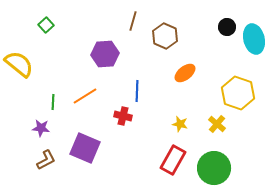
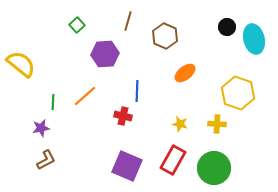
brown line: moved 5 px left
green square: moved 31 px right
yellow semicircle: moved 2 px right
orange line: rotated 10 degrees counterclockwise
yellow cross: rotated 36 degrees counterclockwise
purple star: rotated 18 degrees counterclockwise
purple square: moved 42 px right, 18 px down
